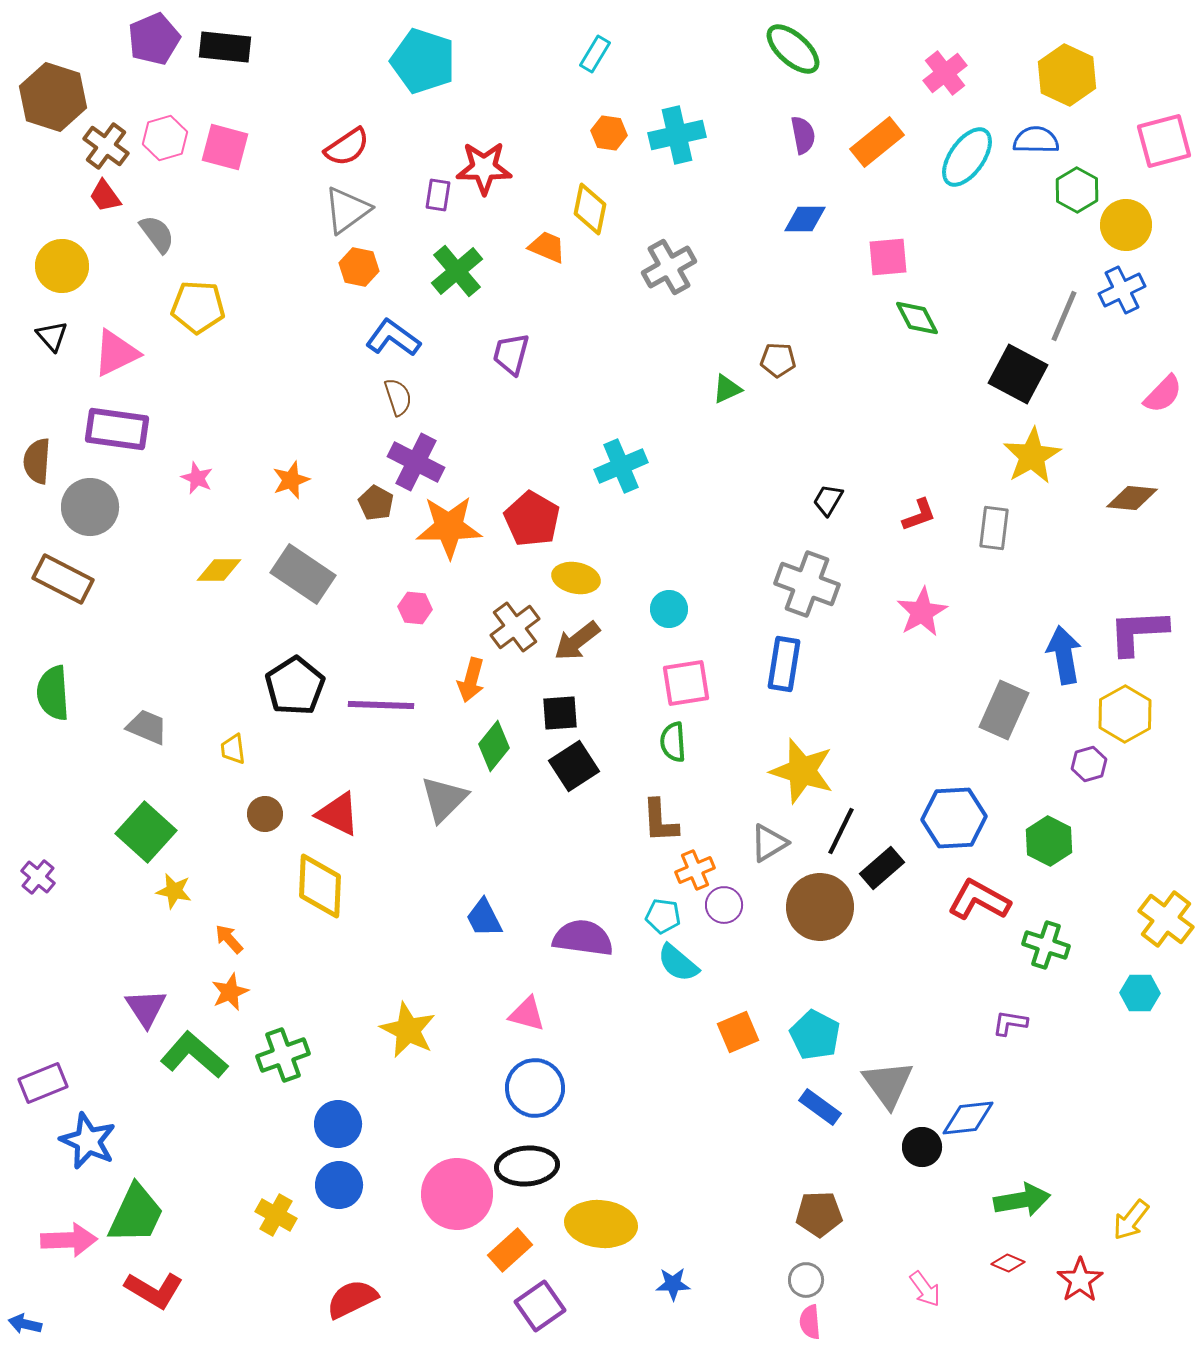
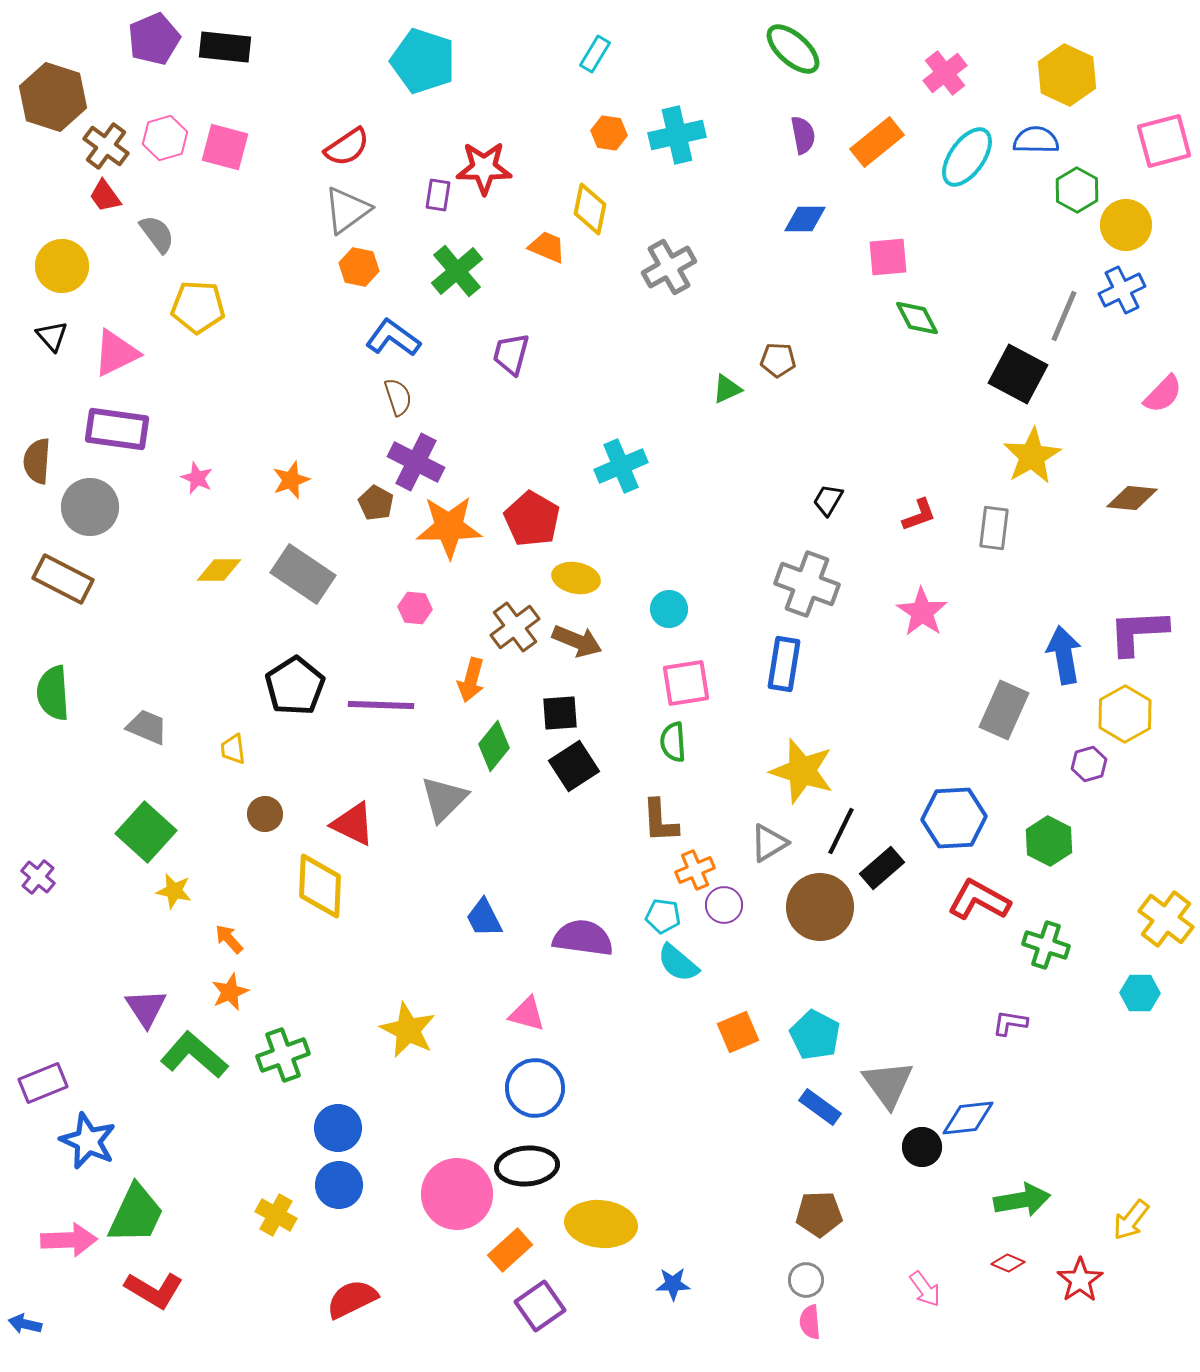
pink star at (922, 612): rotated 9 degrees counterclockwise
brown arrow at (577, 641): rotated 120 degrees counterclockwise
red triangle at (338, 814): moved 15 px right, 10 px down
blue circle at (338, 1124): moved 4 px down
